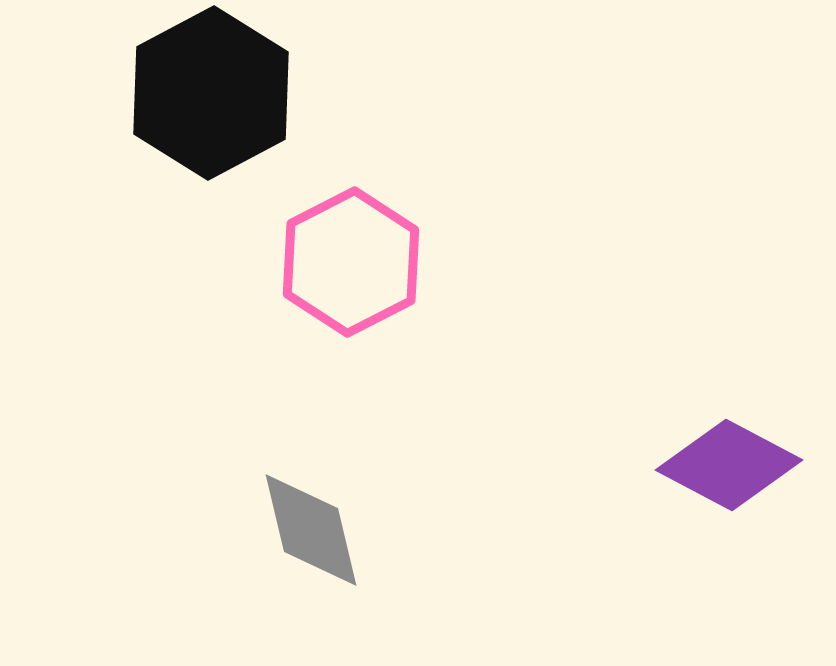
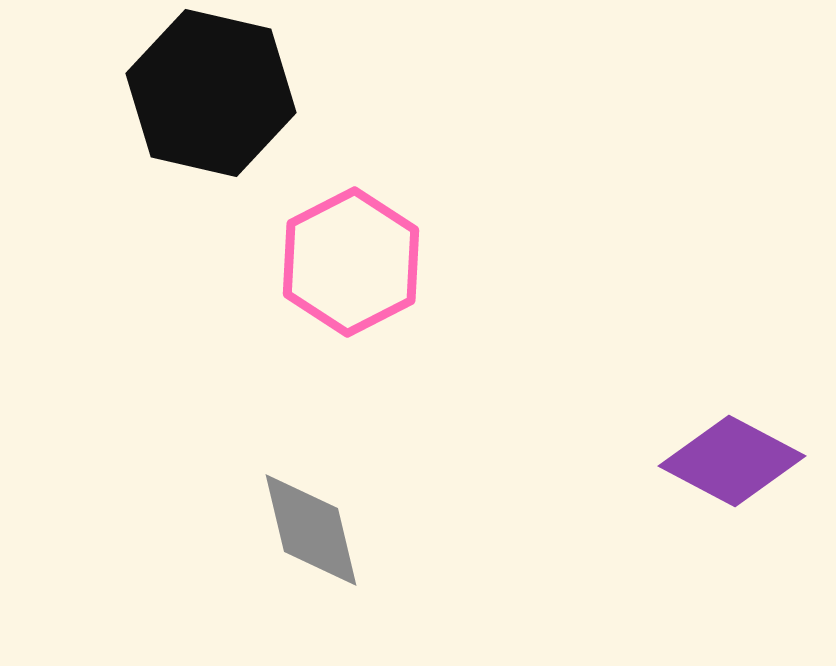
black hexagon: rotated 19 degrees counterclockwise
purple diamond: moved 3 px right, 4 px up
